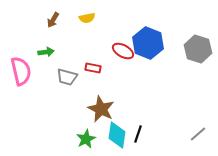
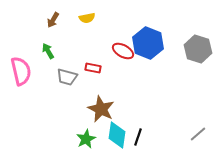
green arrow: moved 2 px right, 1 px up; rotated 112 degrees counterclockwise
black line: moved 3 px down
